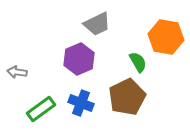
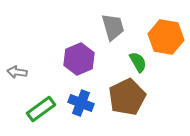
gray trapezoid: moved 16 px right, 3 px down; rotated 80 degrees counterclockwise
